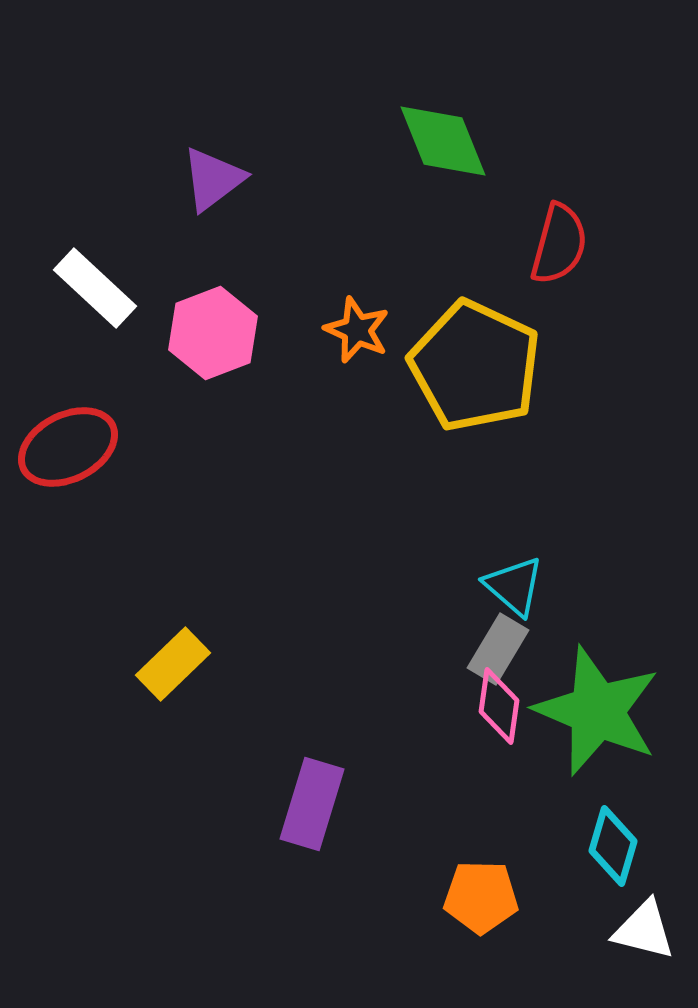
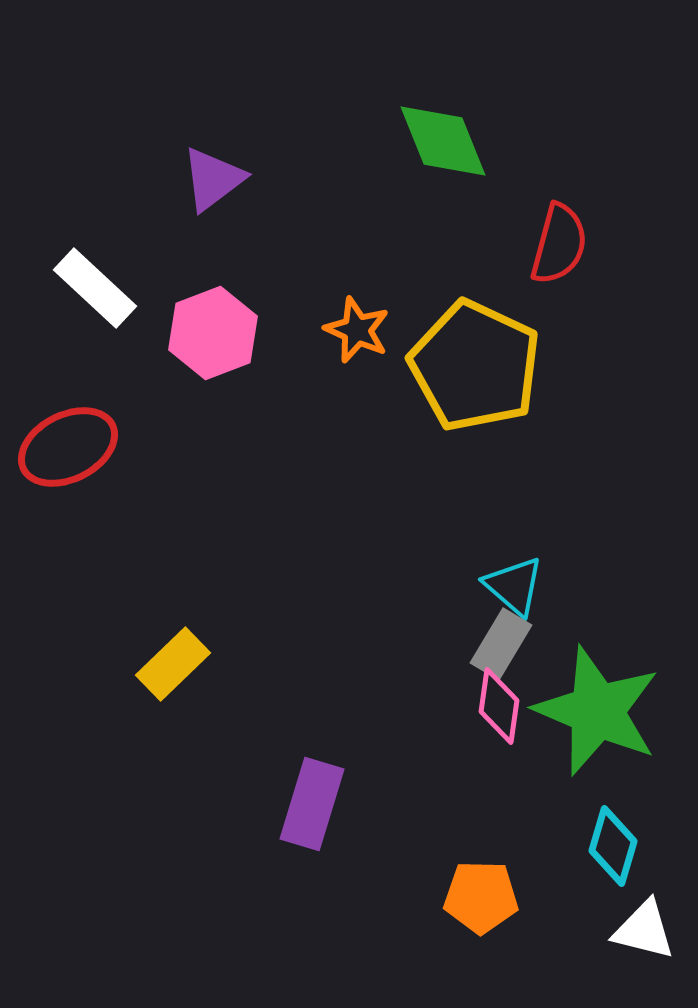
gray rectangle: moved 3 px right, 5 px up
